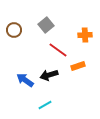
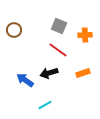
gray square: moved 13 px right, 1 px down; rotated 28 degrees counterclockwise
orange rectangle: moved 5 px right, 7 px down
black arrow: moved 2 px up
